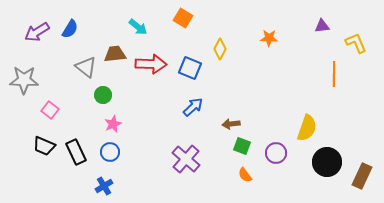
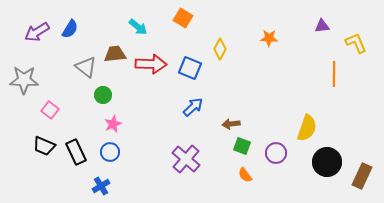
blue cross: moved 3 px left
